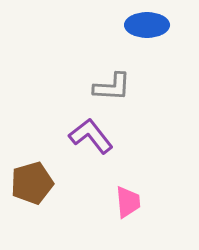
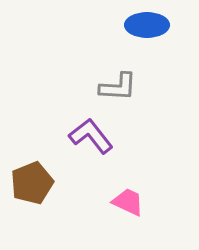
gray L-shape: moved 6 px right
brown pentagon: rotated 6 degrees counterclockwise
pink trapezoid: rotated 60 degrees counterclockwise
